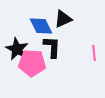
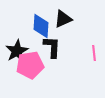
blue diamond: rotated 30 degrees clockwise
black star: moved 2 px down; rotated 15 degrees clockwise
pink pentagon: moved 2 px left, 2 px down; rotated 12 degrees counterclockwise
